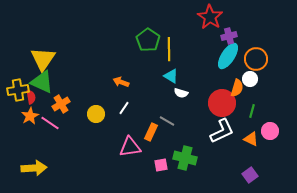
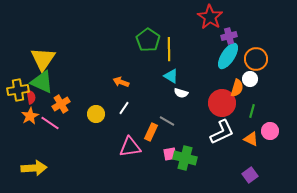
white L-shape: moved 1 px down
pink square: moved 9 px right, 11 px up
